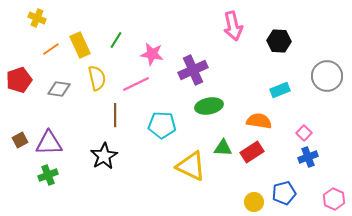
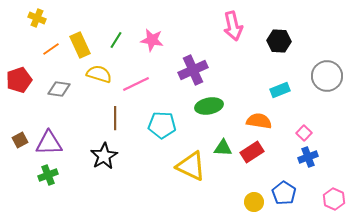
pink star: moved 14 px up
yellow semicircle: moved 2 px right, 4 px up; rotated 60 degrees counterclockwise
brown line: moved 3 px down
blue pentagon: rotated 25 degrees counterclockwise
